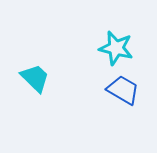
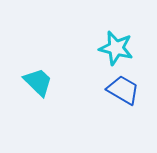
cyan trapezoid: moved 3 px right, 4 px down
